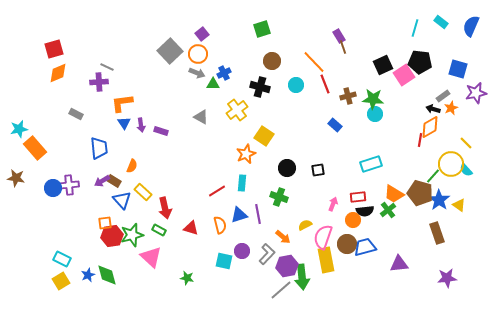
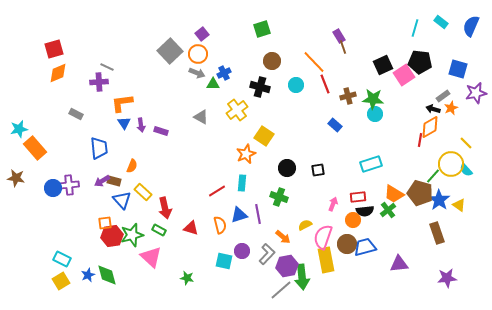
brown rectangle at (114, 181): rotated 16 degrees counterclockwise
